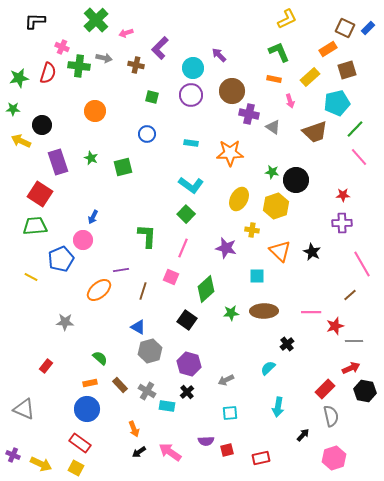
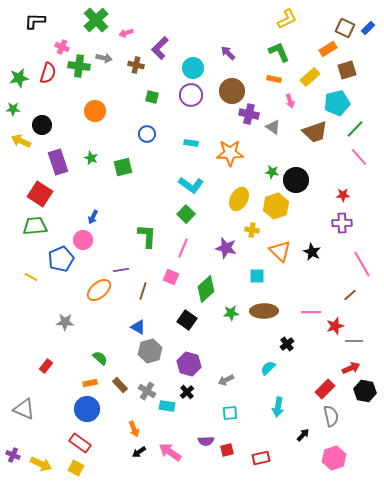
purple arrow at (219, 55): moved 9 px right, 2 px up
